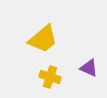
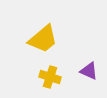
purple triangle: moved 3 px down
